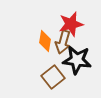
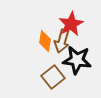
red star: rotated 15 degrees counterclockwise
brown arrow: moved 1 px left, 1 px up
